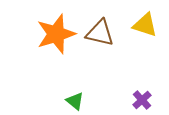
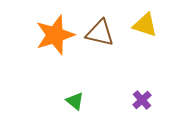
orange star: moved 1 px left, 1 px down
